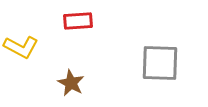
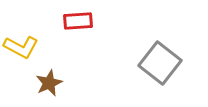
gray square: rotated 36 degrees clockwise
brown star: moved 22 px left; rotated 20 degrees clockwise
